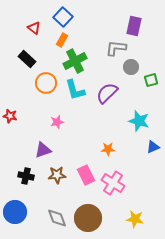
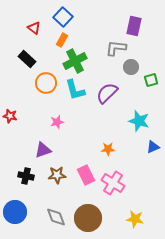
gray diamond: moved 1 px left, 1 px up
